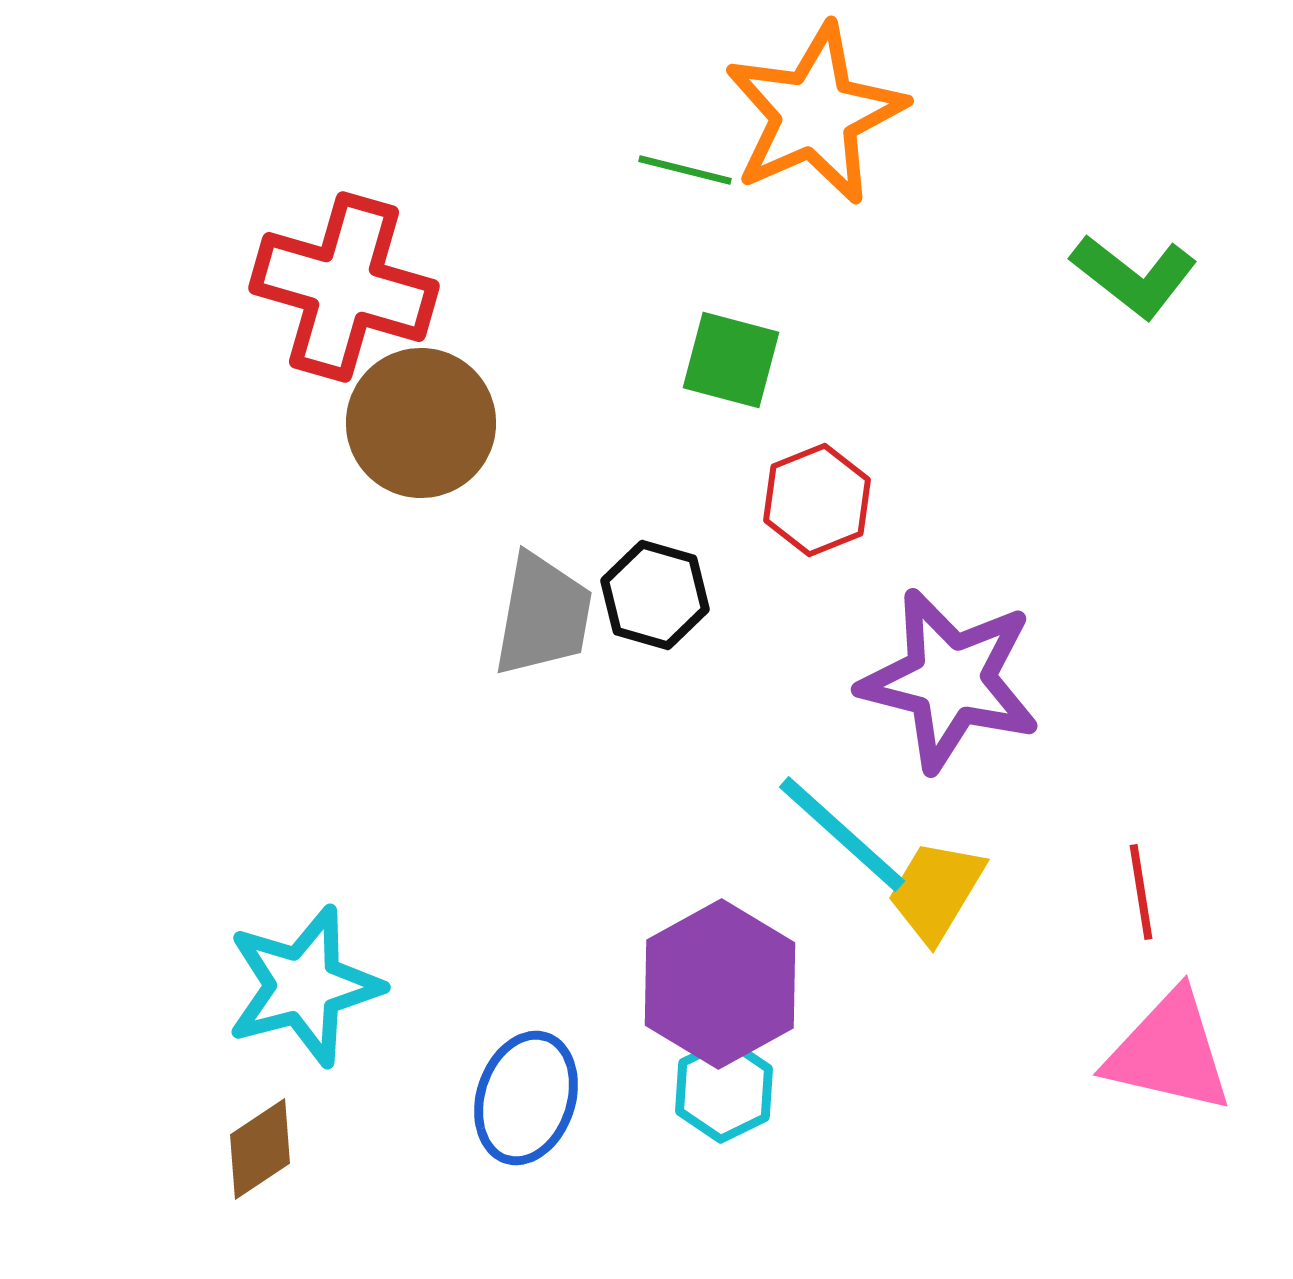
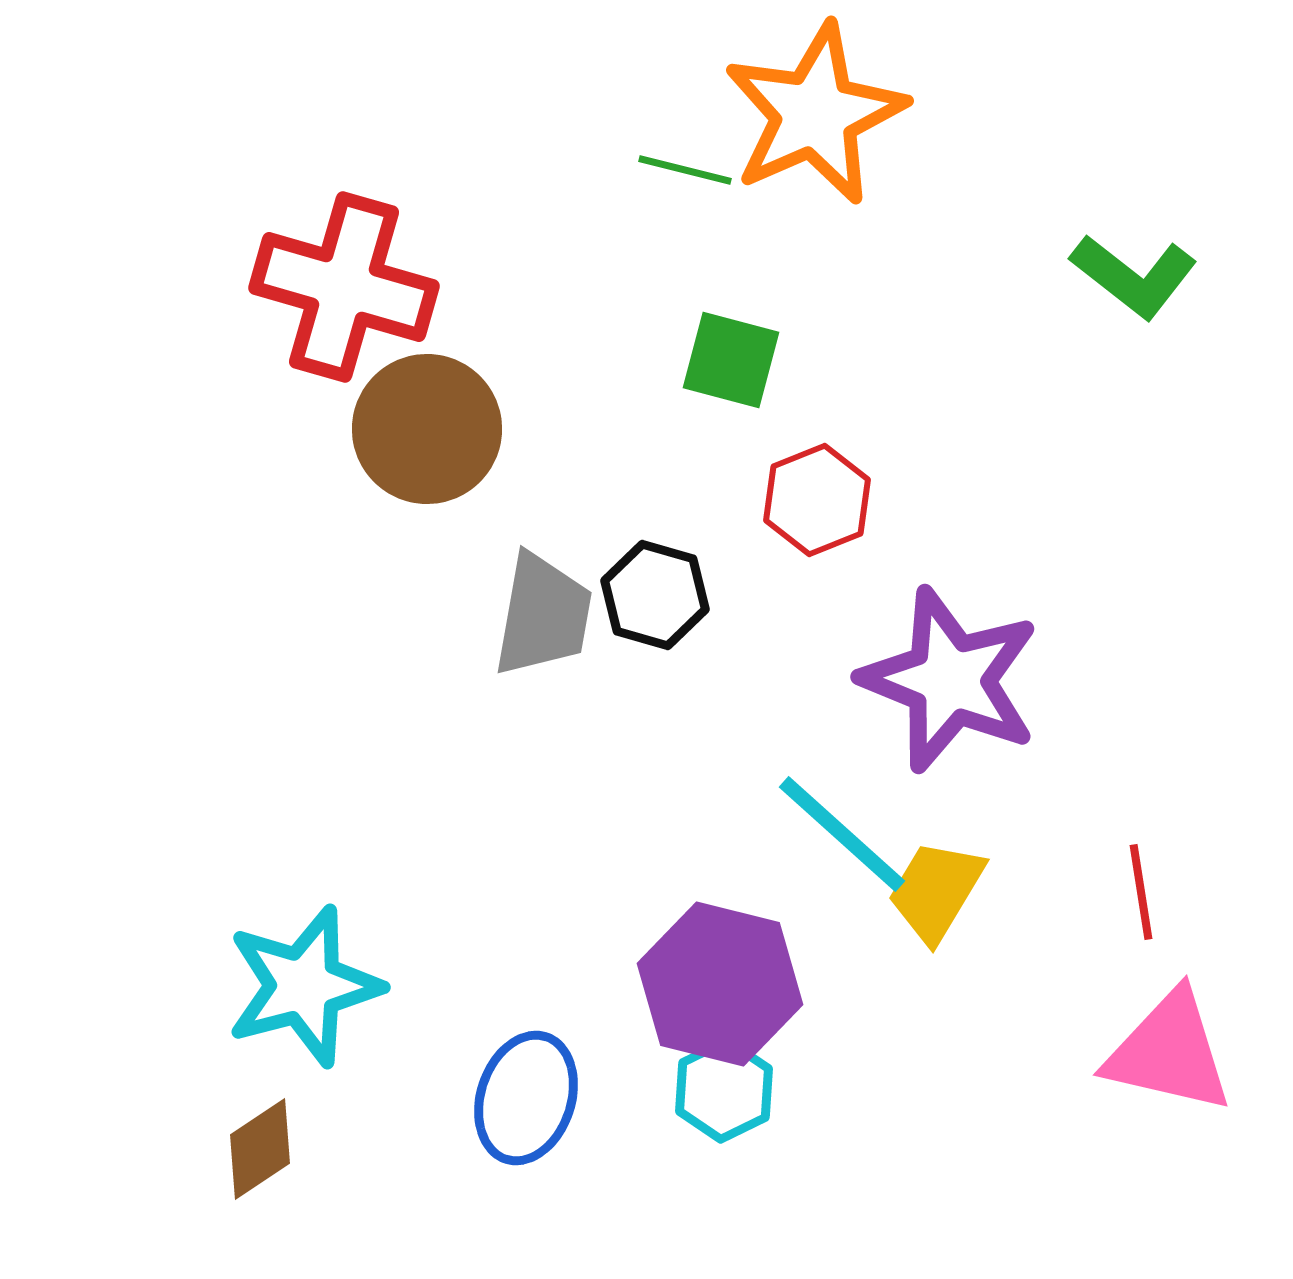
brown circle: moved 6 px right, 6 px down
purple star: rotated 8 degrees clockwise
purple hexagon: rotated 17 degrees counterclockwise
